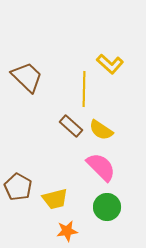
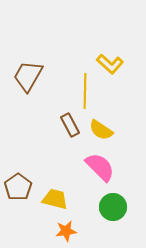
brown trapezoid: moved 1 px right, 1 px up; rotated 104 degrees counterclockwise
yellow line: moved 1 px right, 2 px down
brown rectangle: moved 1 px left, 1 px up; rotated 20 degrees clockwise
pink semicircle: moved 1 px left
brown pentagon: rotated 8 degrees clockwise
yellow trapezoid: rotated 152 degrees counterclockwise
green circle: moved 6 px right
orange star: moved 1 px left
